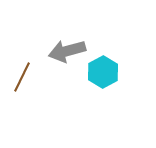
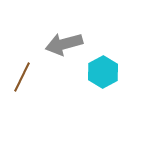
gray arrow: moved 3 px left, 7 px up
